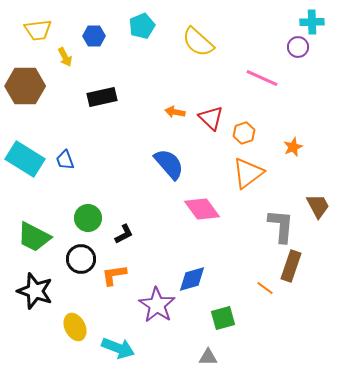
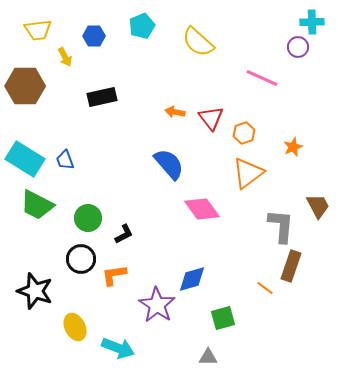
red triangle: rotated 8 degrees clockwise
green trapezoid: moved 3 px right, 32 px up
